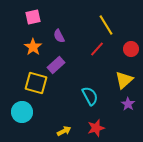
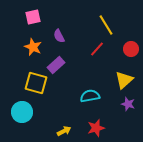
orange star: rotated 12 degrees counterclockwise
cyan semicircle: rotated 72 degrees counterclockwise
purple star: rotated 16 degrees counterclockwise
